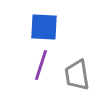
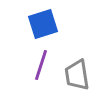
blue square: moved 1 px left, 3 px up; rotated 20 degrees counterclockwise
